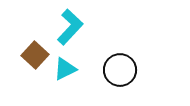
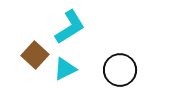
cyan L-shape: rotated 15 degrees clockwise
